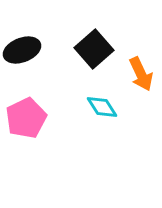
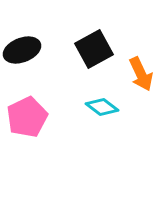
black square: rotated 12 degrees clockwise
cyan diamond: rotated 20 degrees counterclockwise
pink pentagon: moved 1 px right, 1 px up
